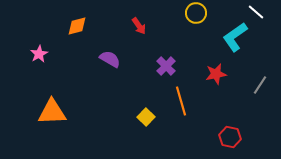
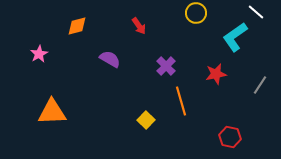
yellow square: moved 3 px down
